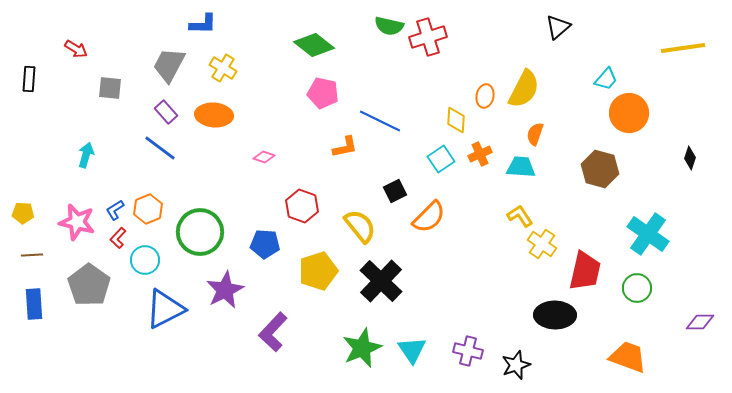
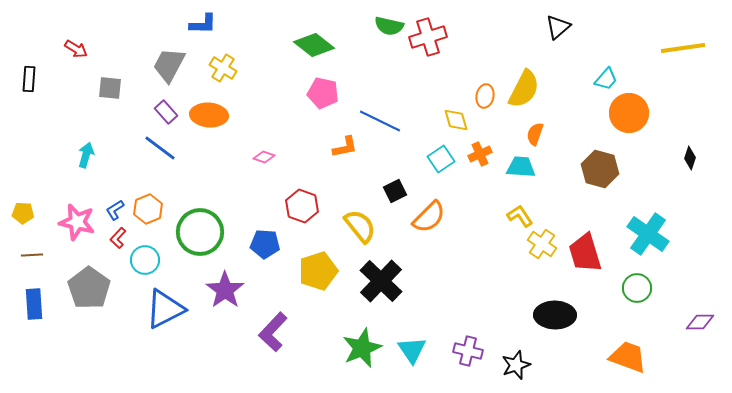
orange ellipse at (214, 115): moved 5 px left
yellow diamond at (456, 120): rotated 20 degrees counterclockwise
red trapezoid at (585, 271): moved 18 px up; rotated 150 degrees clockwise
gray pentagon at (89, 285): moved 3 px down
purple star at (225, 290): rotated 9 degrees counterclockwise
